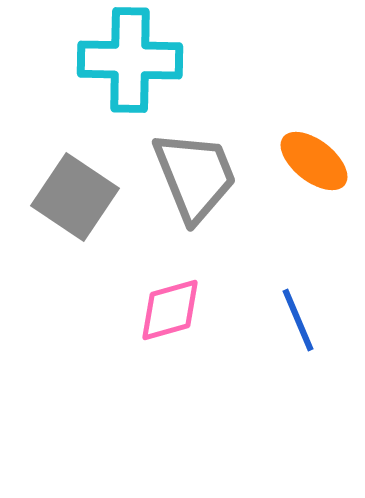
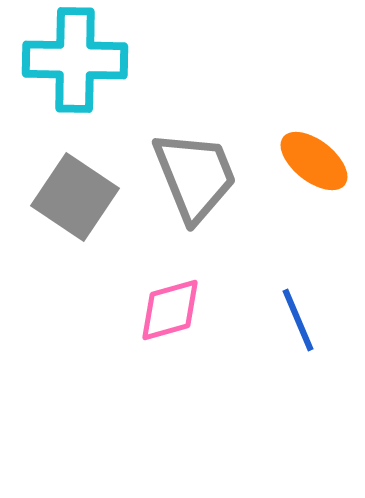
cyan cross: moved 55 px left
